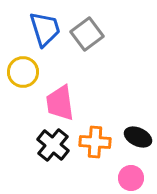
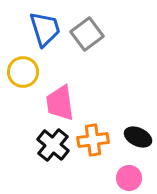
orange cross: moved 2 px left, 2 px up; rotated 12 degrees counterclockwise
pink circle: moved 2 px left
